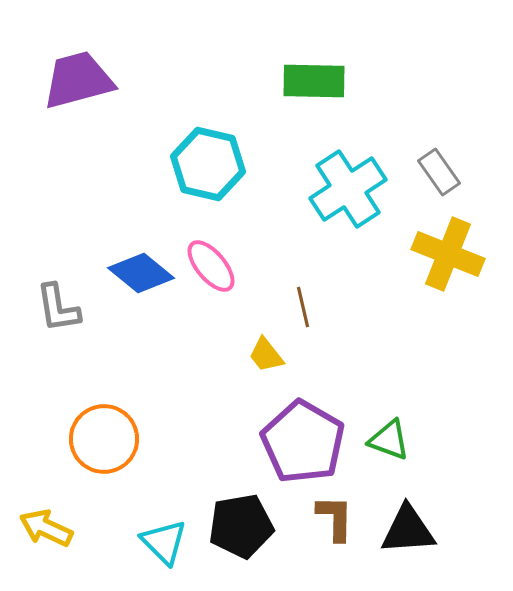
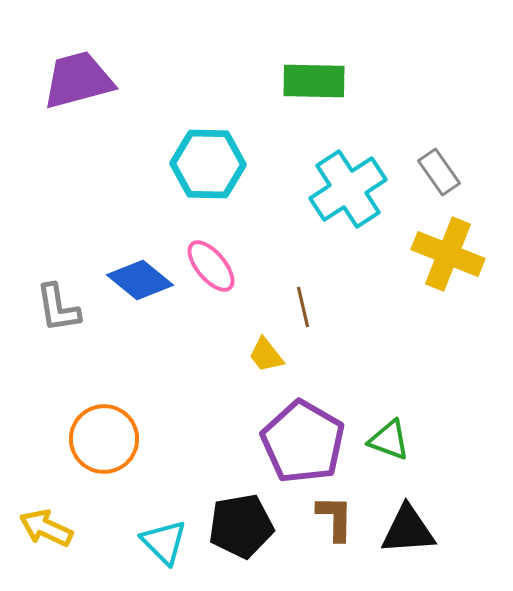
cyan hexagon: rotated 12 degrees counterclockwise
blue diamond: moved 1 px left, 7 px down
